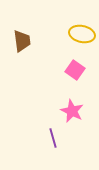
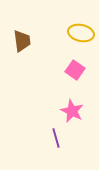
yellow ellipse: moved 1 px left, 1 px up
purple line: moved 3 px right
